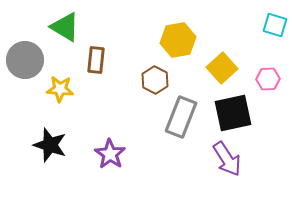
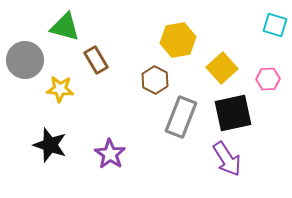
green triangle: rotated 16 degrees counterclockwise
brown rectangle: rotated 36 degrees counterclockwise
